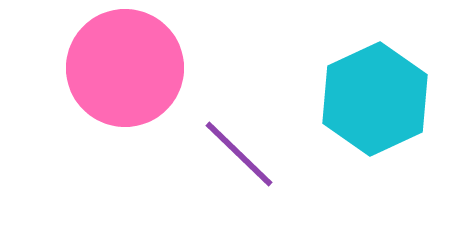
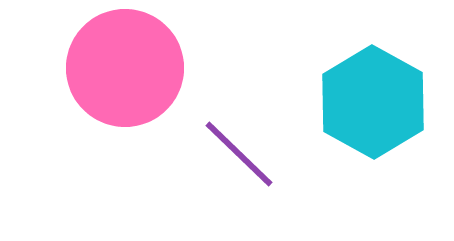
cyan hexagon: moved 2 px left, 3 px down; rotated 6 degrees counterclockwise
